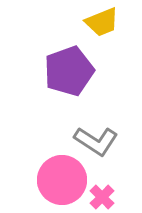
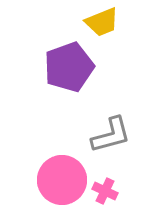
purple pentagon: moved 4 px up
gray L-shape: moved 15 px right, 6 px up; rotated 48 degrees counterclockwise
pink cross: moved 3 px right, 6 px up; rotated 20 degrees counterclockwise
